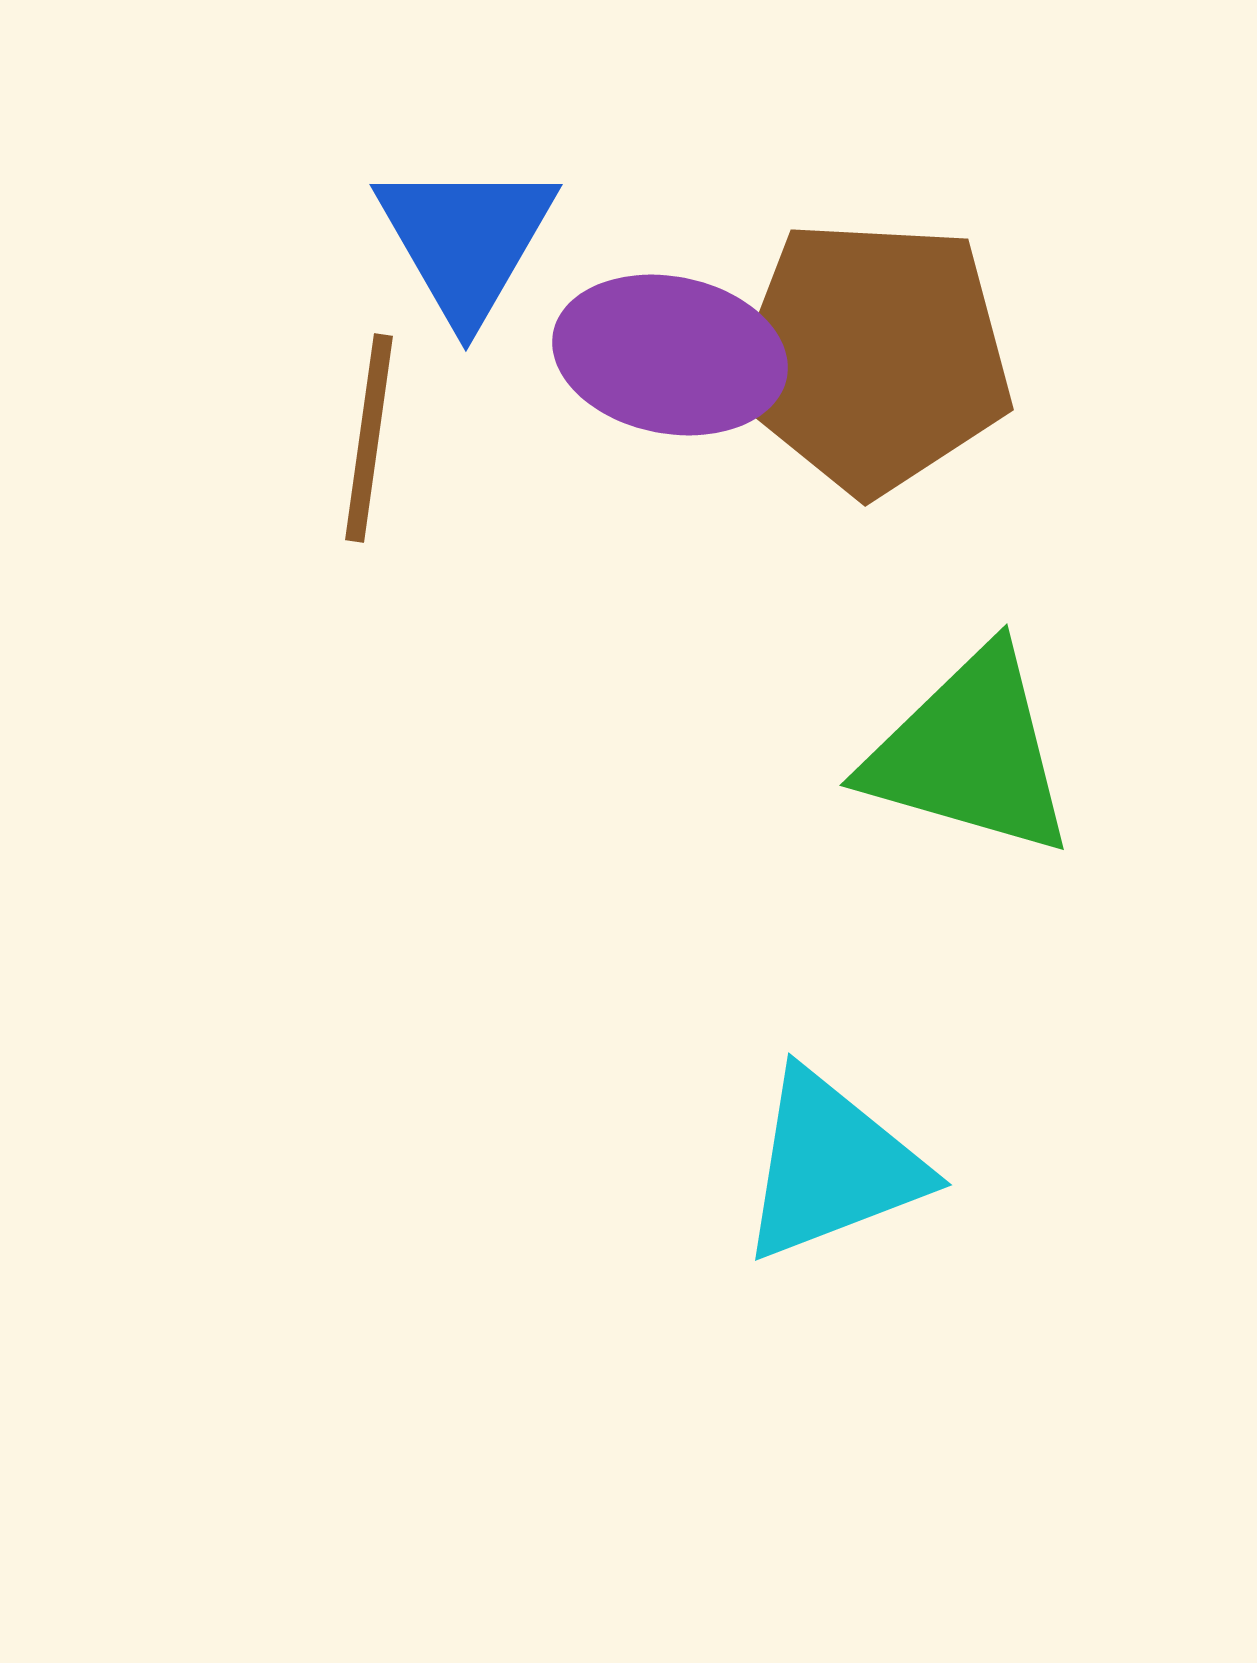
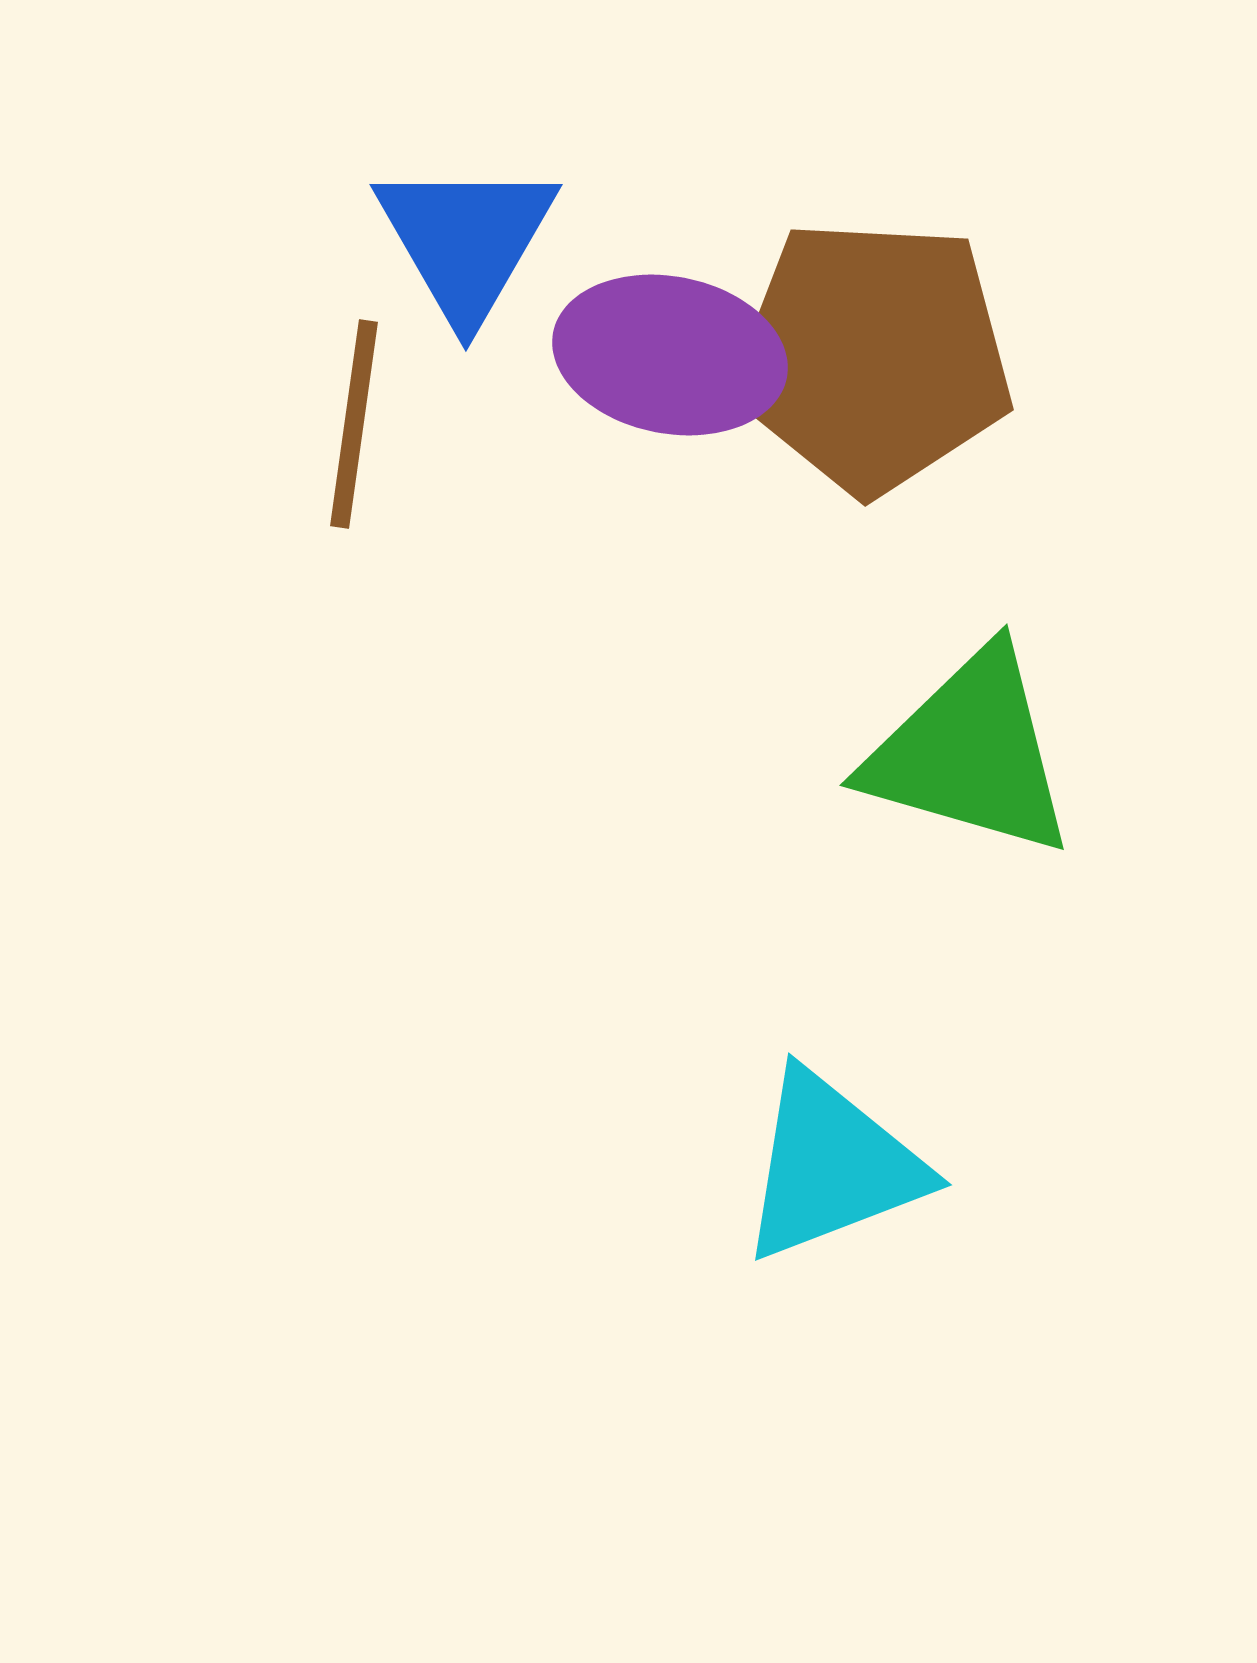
brown line: moved 15 px left, 14 px up
